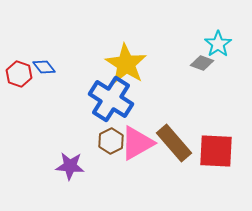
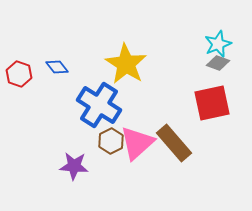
cyan star: rotated 12 degrees clockwise
gray diamond: moved 16 px right
blue diamond: moved 13 px right
blue cross: moved 12 px left, 6 px down
pink triangle: rotated 12 degrees counterclockwise
red square: moved 4 px left, 48 px up; rotated 15 degrees counterclockwise
purple star: moved 4 px right
